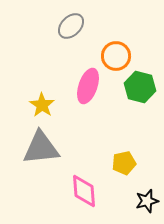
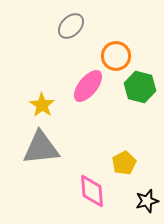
pink ellipse: rotated 20 degrees clockwise
yellow pentagon: rotated 15 degrees counterclockwise
pink diamond: moved 8 px right
